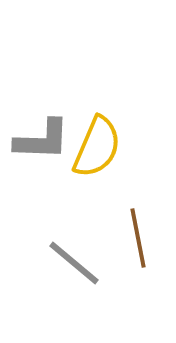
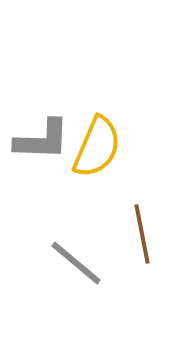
brown line: moved 4 px right, 4 px up
gray line: moved 2 px right
